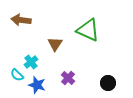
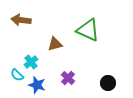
brown triangle: rotated 42 degrees clockwise
